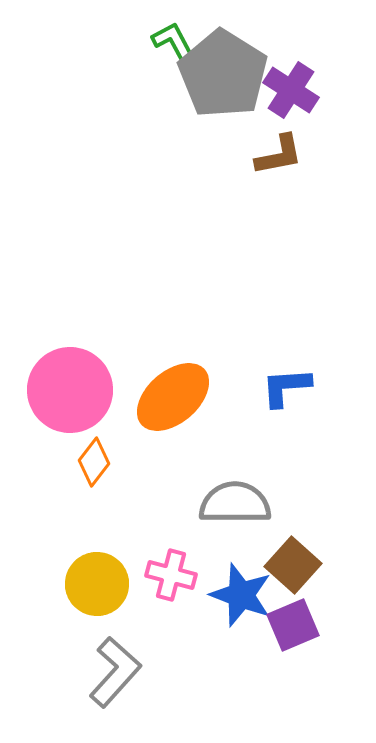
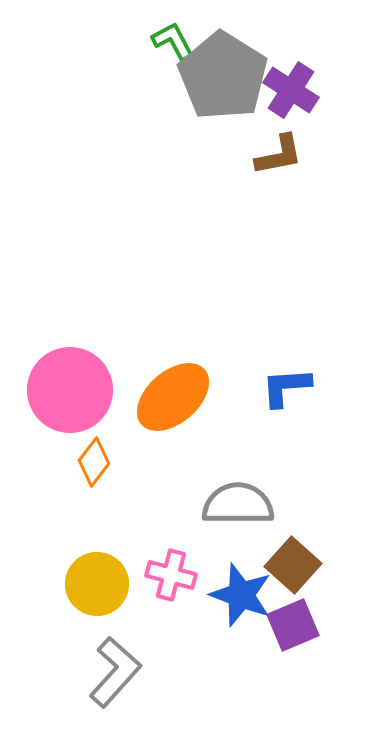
gray pentagon: moved 2 px down
gray semicircle: moved 3 px right, 1 px down
